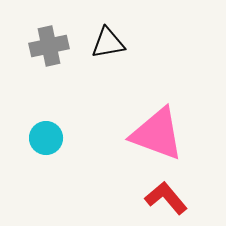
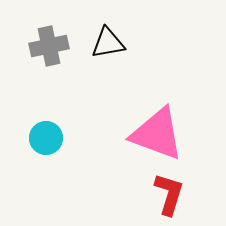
red L-shape: moved 3 px right, 4 px up; rotated 57 degrees clockwise
